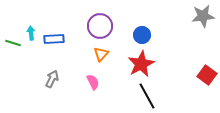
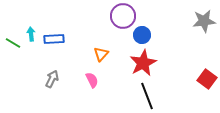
gray star: moved 1 px right, 5 px down
purple circle: moved 23 px right, 10 px up
cyan arrow: moved 1 px down
green line: rotated 14 degrees clockwise
red star: moved 2 px right, 1 px up
red square: moved 4 px down
pink semicircle: moved 1 px left, 2 px up
black line: rotated 8 degrees clockwise
